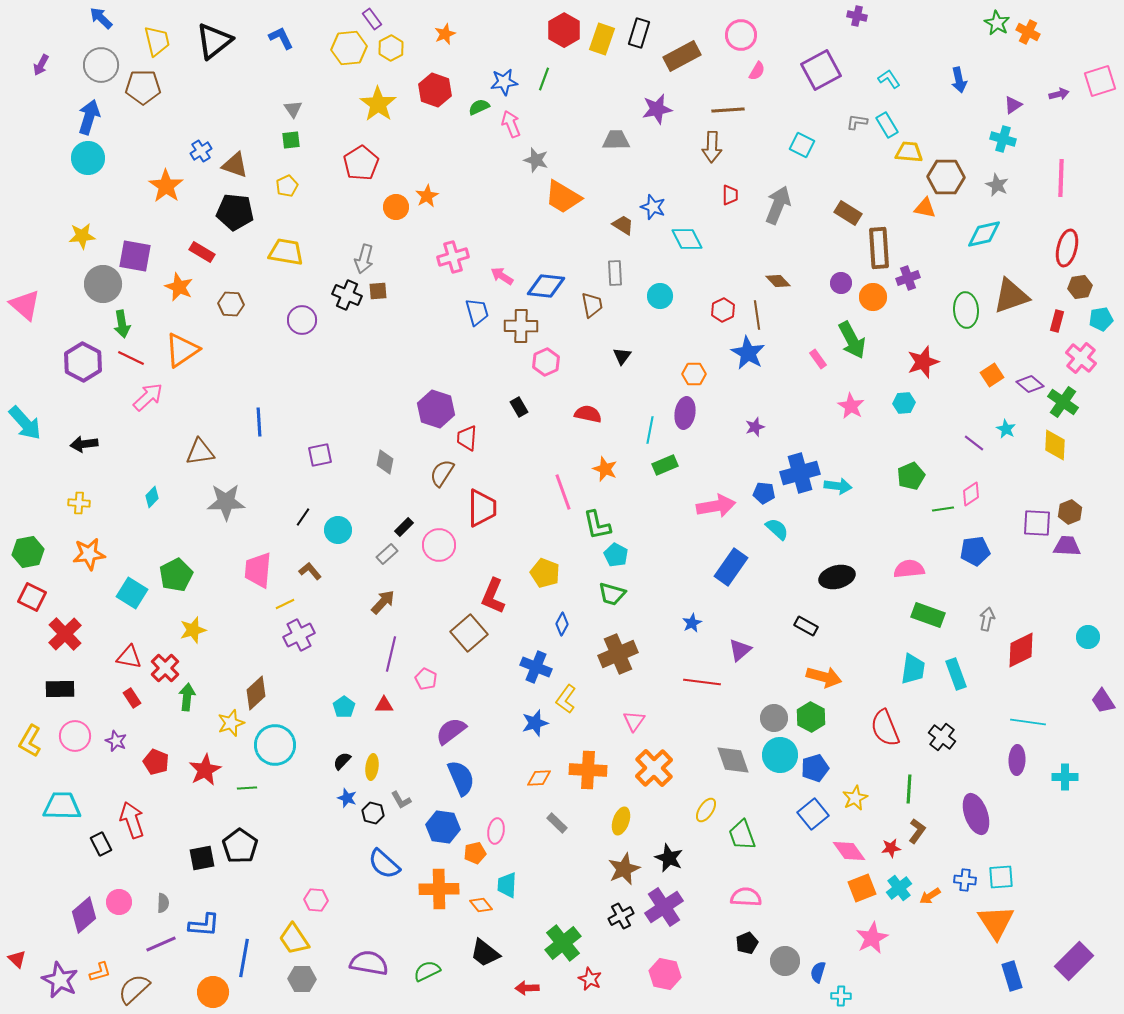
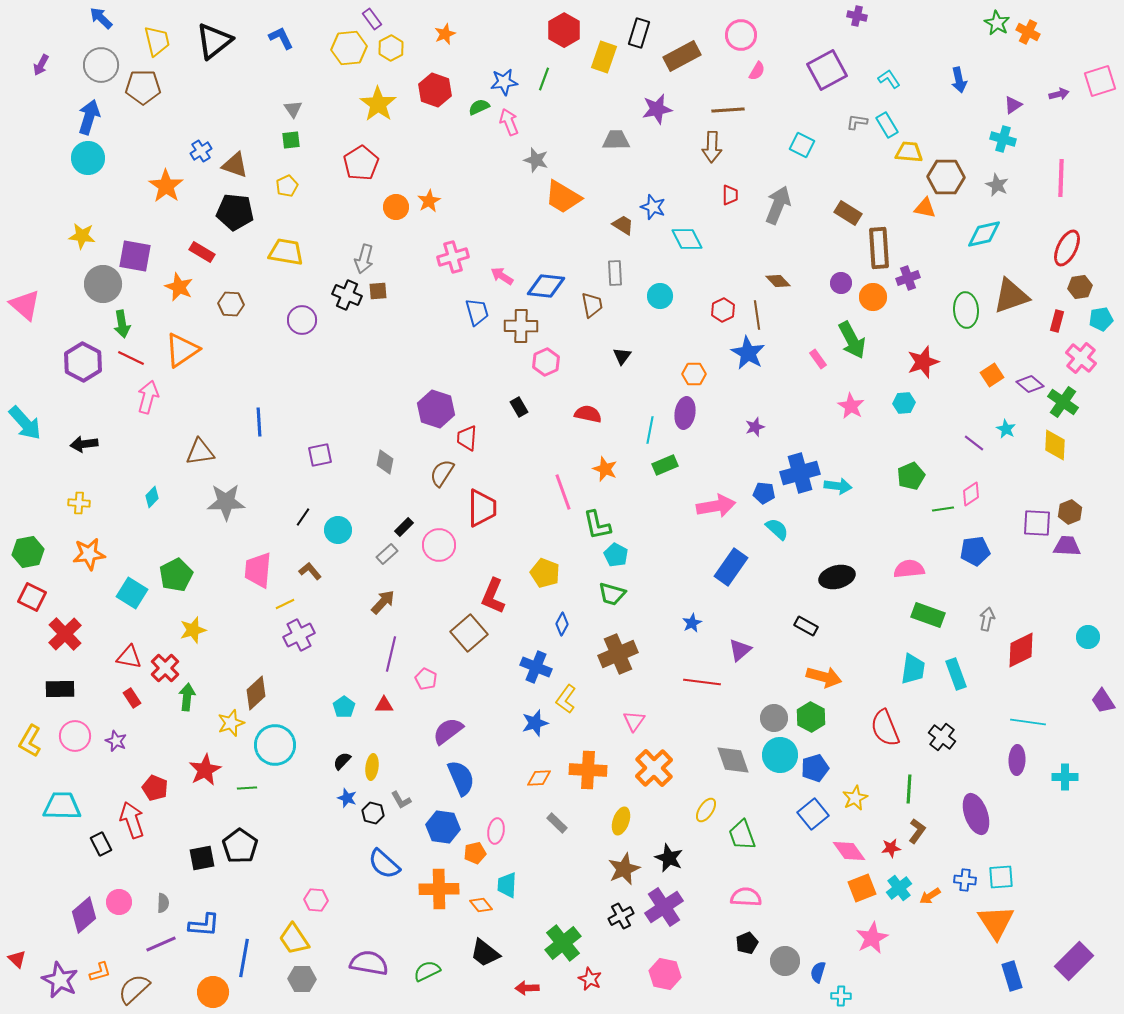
yellow rectangle at (602, 39): moved 2 px right, 18 px down
purple square at (821, 70): moved 6 px right
pink arrow at (511, 124): moved 2 px left, 2 px up
orange star at (427, 196): moved 2 px right, 5 px down
yellow star at (82, 236): rotated 12 degrees clockwise
red ellipse at (1067, 248): rotated 12 degrees clockwise
pink arrow at (148, 397): rotated 32 degrees counterclockwise
purple semicircle at (451, 731): moved 3 px left
red pentagon at (156, 762): moved 1 px left, 26 px down
